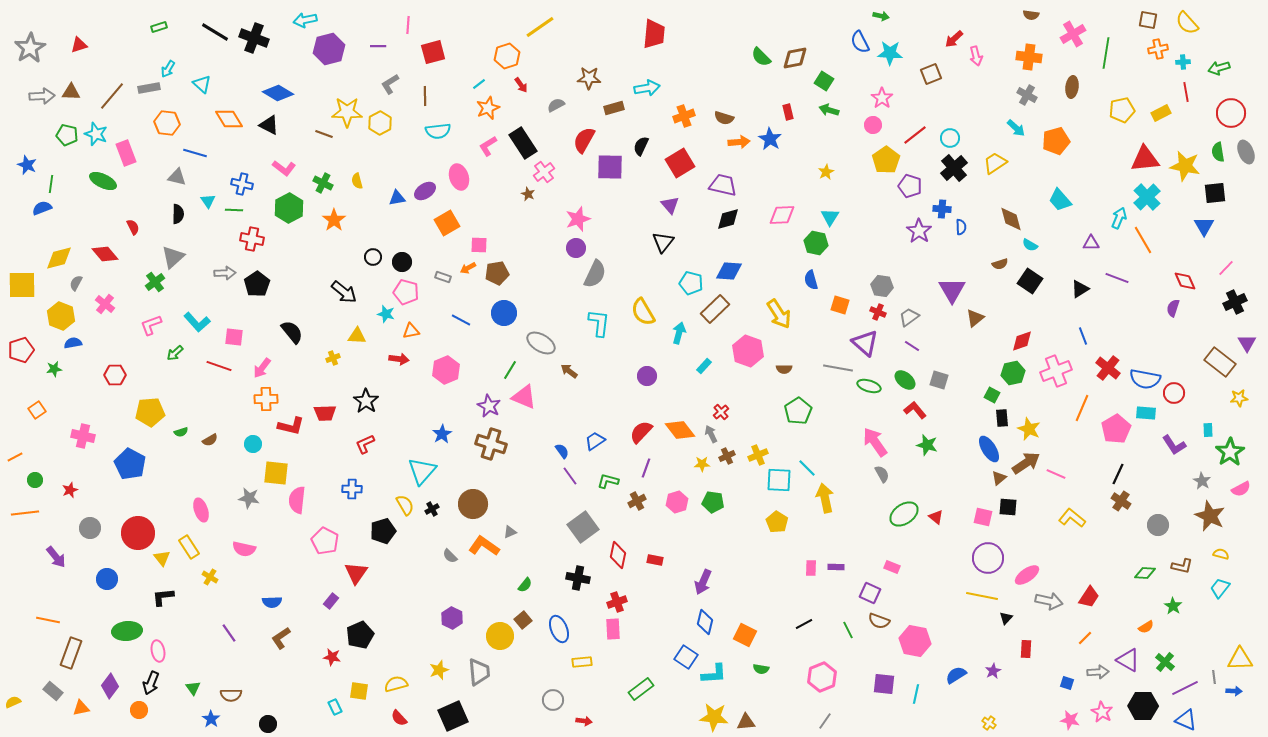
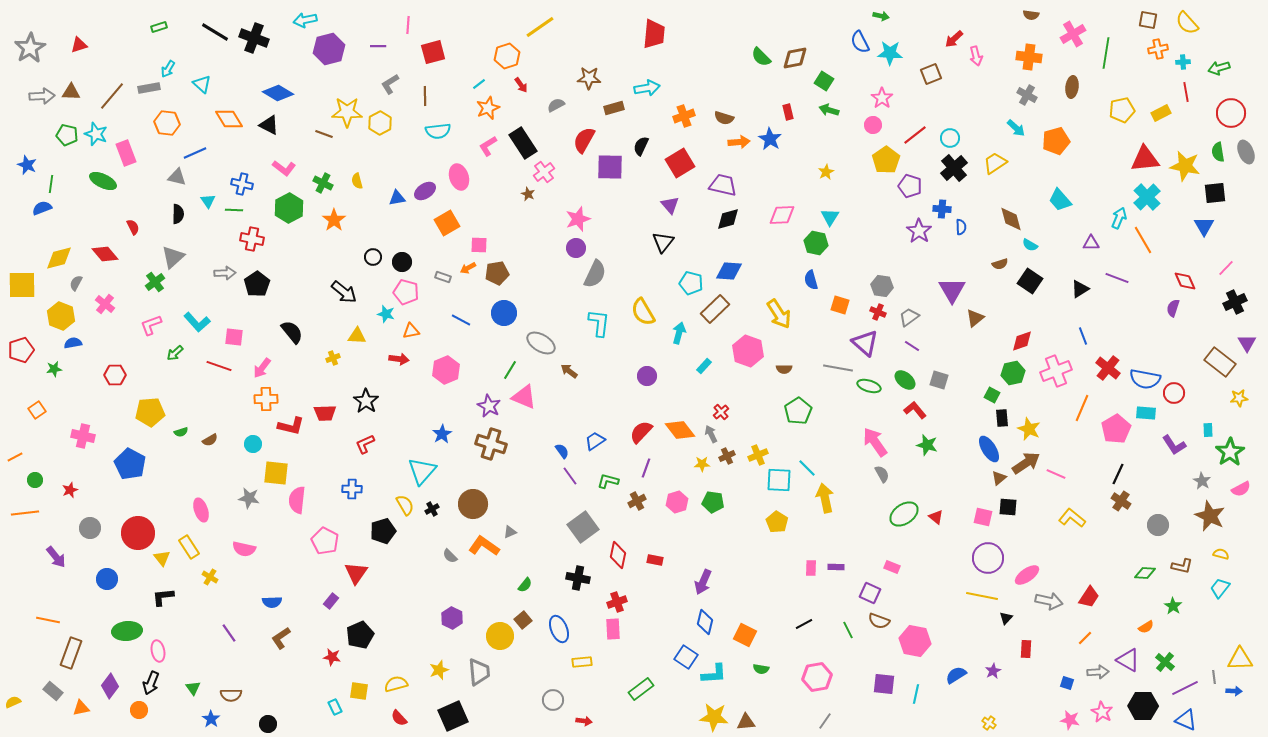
blue line at (195, 153): rotated 40 degrees counterclockwise
pink hexagon at (822, 677): moved 5 px left; rotated 12 degrees clockwise
